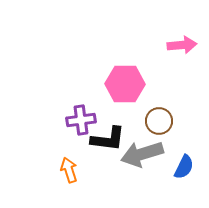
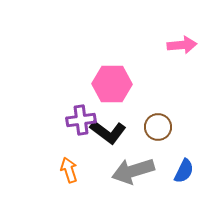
pink hexagon: moved 13 px left
brown circle: moved 1 px left, 6 px down
black L-shape: moved 7 px up; rotated 30 degrees clockwise
gray arrow: moved 9 px left, 17 px down
blue semicircle: moved 4 px down
